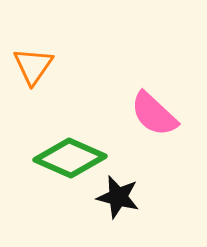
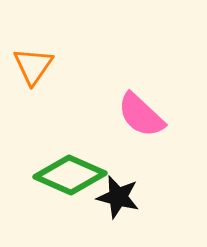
pink semicircle: moved 13 px left, 1 px down
green diamond: moved 17 px down
